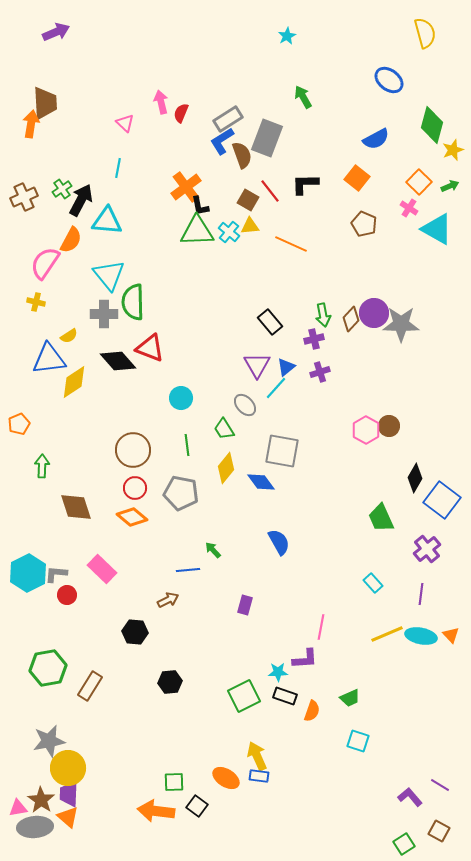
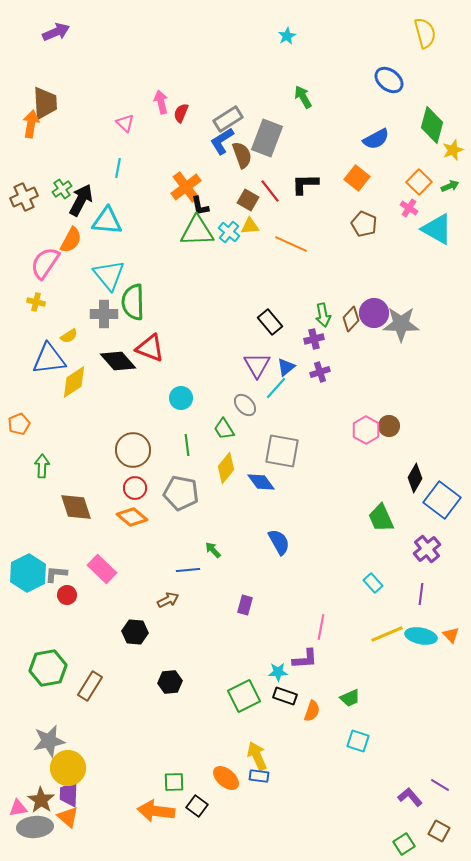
orange ellipse at (226, 778): rotated 8 degrees clockwise
